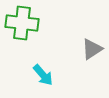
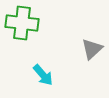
gray triangle: rotated 10 degrees counterclockwise
